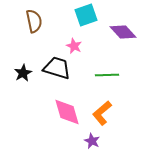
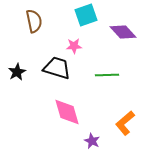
pink star: rotated 28 degrees counterclockwise
black star: moved 6 px left, 1 px up
orange L-shape: moved 23 px right, 10 px down
